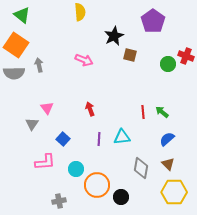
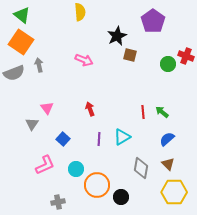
black star: moved 3 px right
orange square: moved 5 px right, 3 px up
gray semicircle: rotated 20 degrees counterclockwise
cyan triangle: rotated 24 degrees counterclockwise
pink L-shape: moved 3 px down; rotated 20 degrees counterclockwise
gray cross: moved 1 px left, 1 px down
